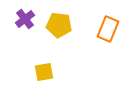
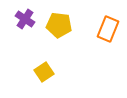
purple cross: rotated 18 degrees counterclockwise
yellow square: rotated 24 degrees counterclockwise
